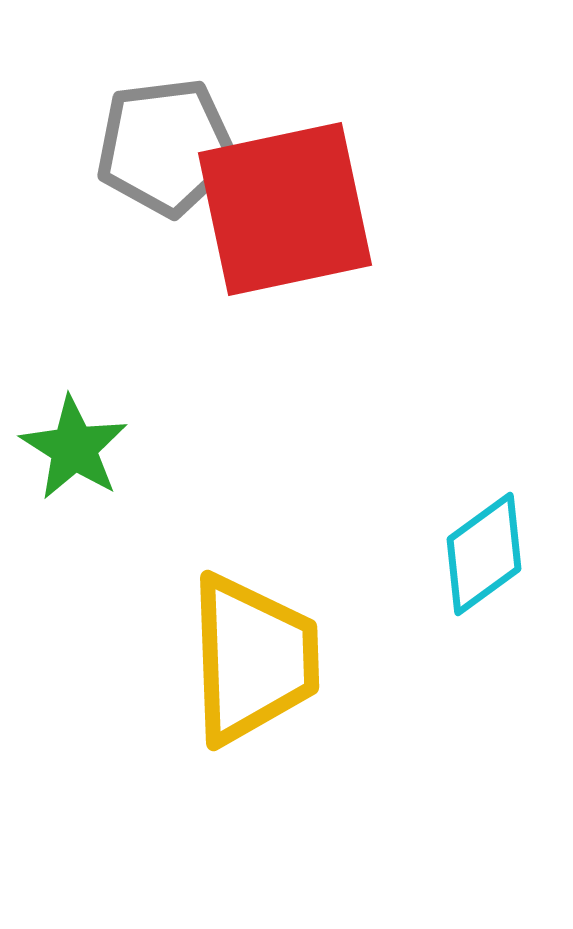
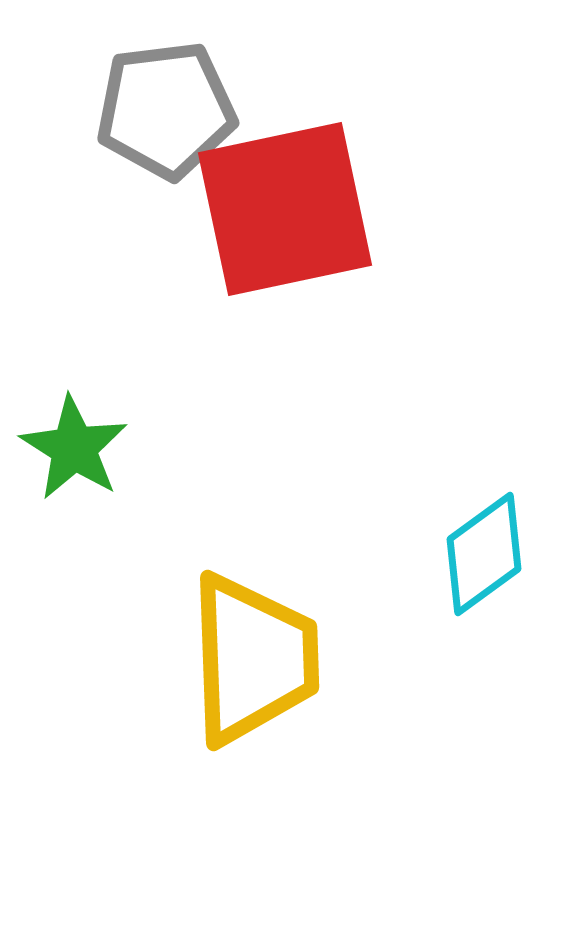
gray pentagon: moved 37 px up
